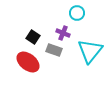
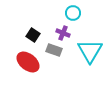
cyan circle: moved 4 px left
black square: moved 2 px up
cyan triangle: rotated 8 degrees counterclockwise
